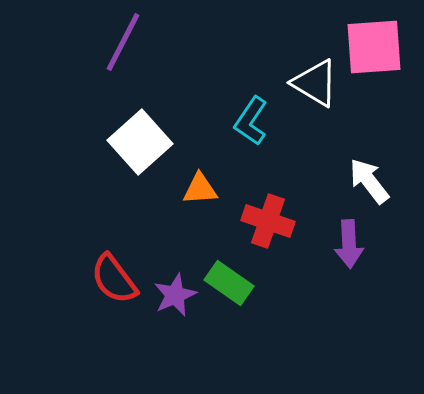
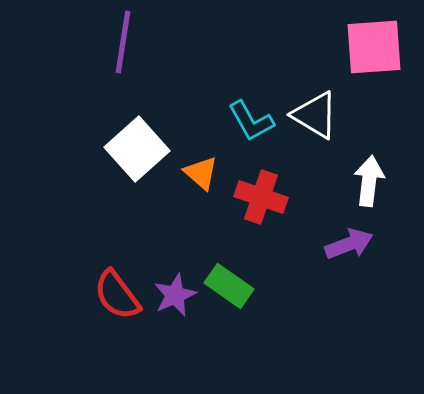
purple line: rotated 18 degrees counterclockwise
white triangle: moved 32 px down
cyan L-shape: rotated 63 degrees counterclockwise
white square: moved 3 px left, 7 px down
white arrow: rotated 45 degrees clockwise
orange triangle: moved 1 px right, 16 px up; rotated 45 degrees clockwise
red cross: moved 7 px left, 24 px up
purple arrow: rotated 108 degrees counterclockwise
red semicircle: moved 3 px right, 16 px down
green rectangle: moved 3 px down
